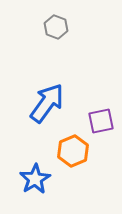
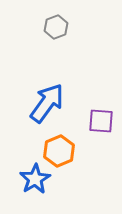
gray hexagon: rotated 20 degrees clockwise
purple square: rotated 16 degrees clockwise
orange hexagon: moved 14 px left
